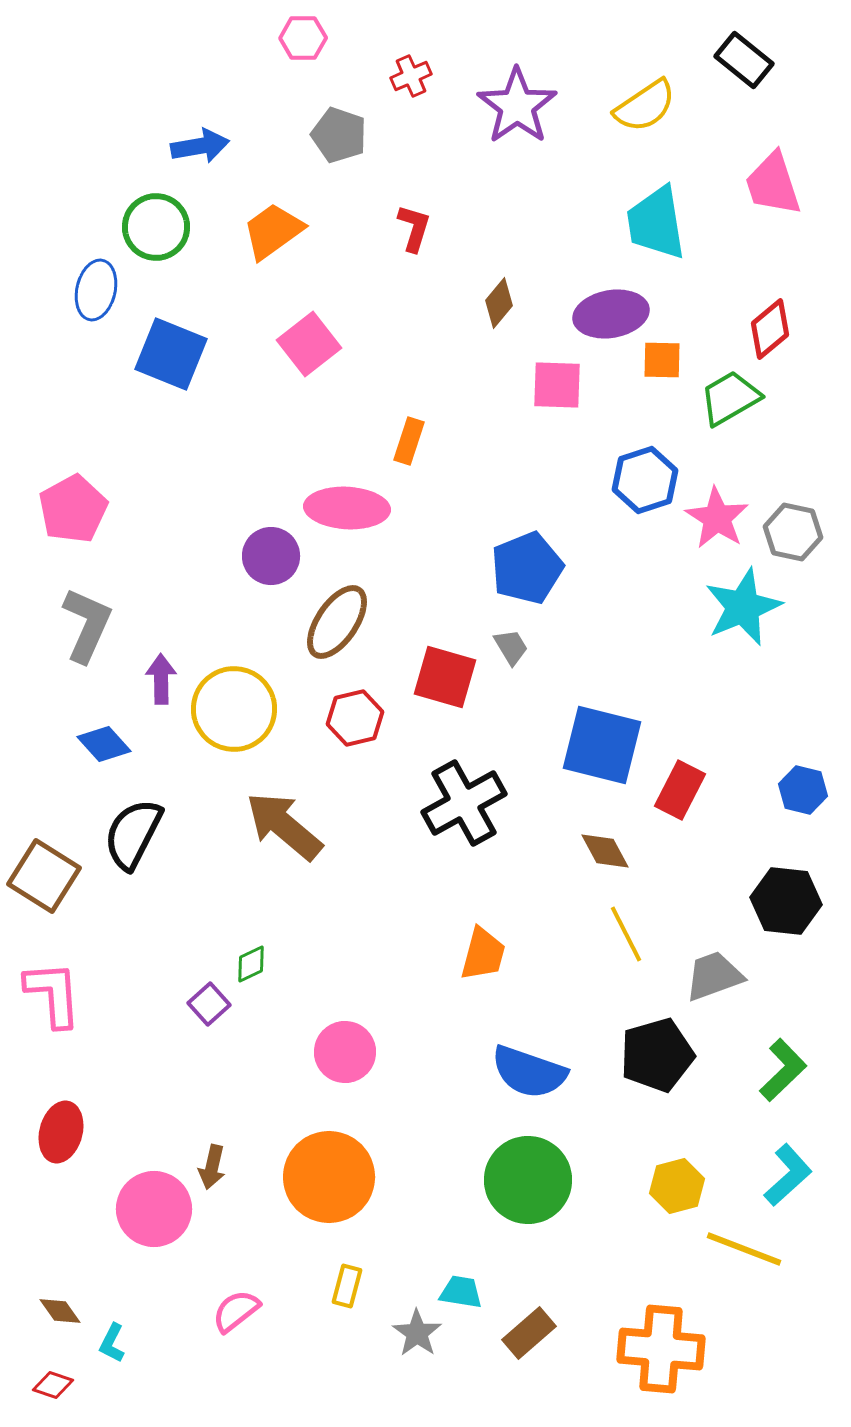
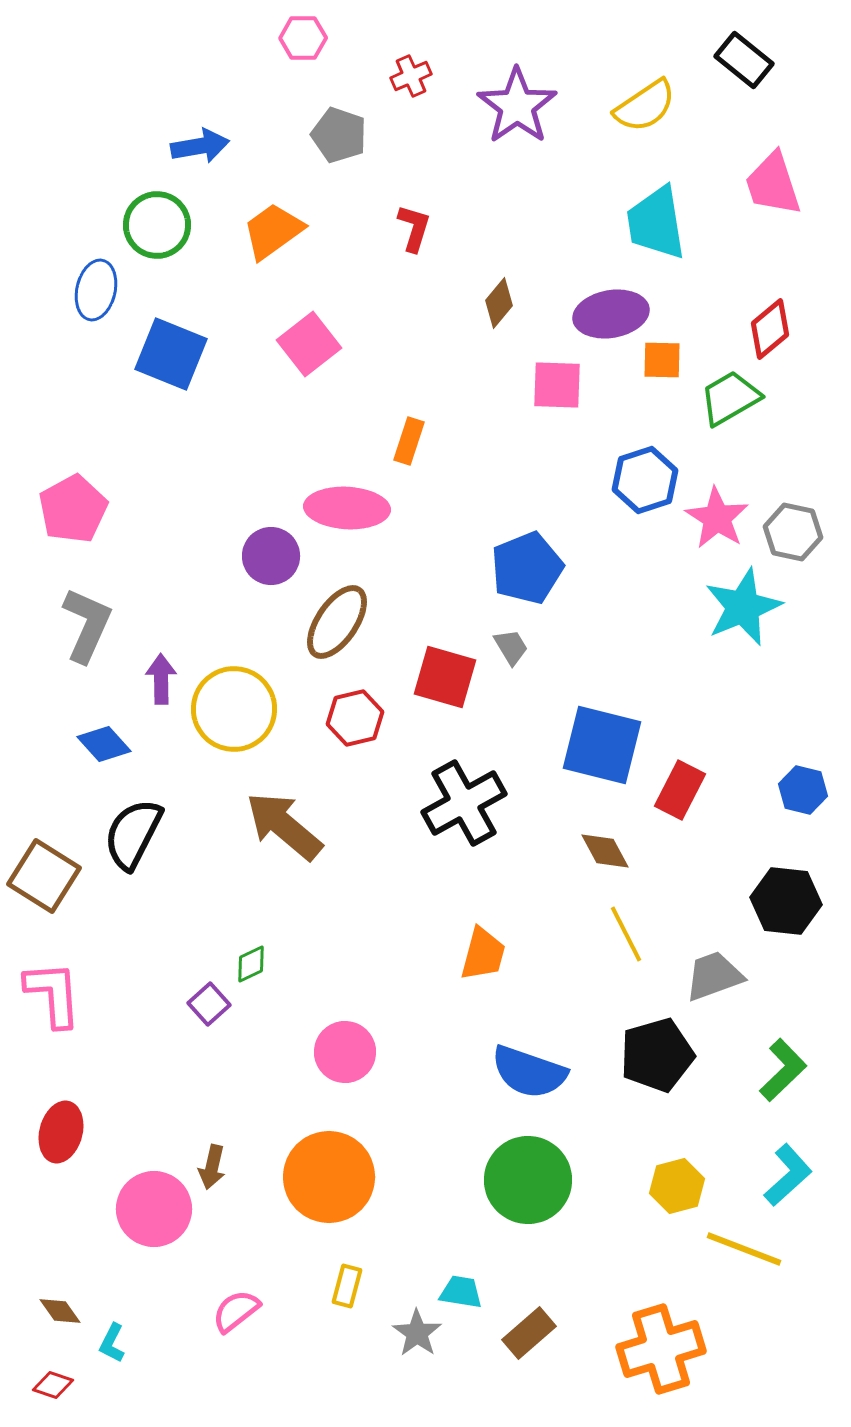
green circle at (156, 227): moved 1 px right, 2 px up
orange cross at (661, 1349): rotated 22 degrees counterclockwise
